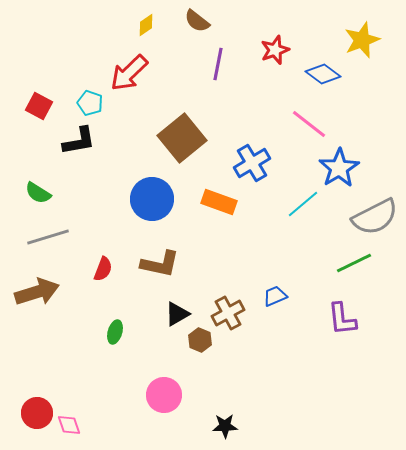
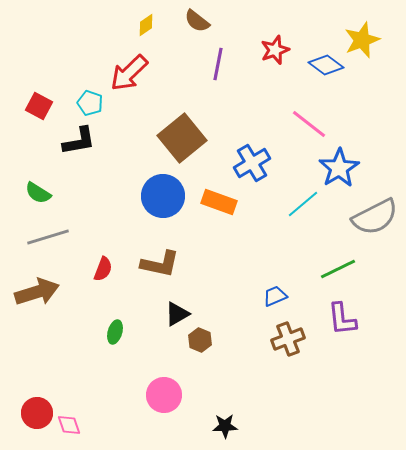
blue diamond: moved 3 px right, 9 px up
blue circle: moved 11 px right, 3 px up
green line: moved 16 px left, 6 px down
brown cross: moved 60 px right, 26 px down; rotated 8 degrees clockwise
